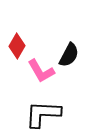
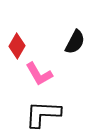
black semicircle: moved 6 px right, 13 px up
pink L-shape: moved 2 px left, 3 px down
